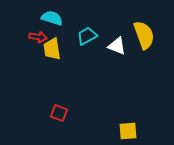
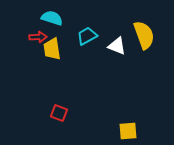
red arrow: rotated 12 degrees counterclockwise
